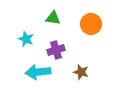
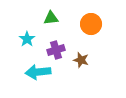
green triangle: moved 2 px left; rotated 14 degrees counterclockwise
cyan star: moved 1 px right; rotated 14 degrees clockwise
brown star: moved 12 px up
